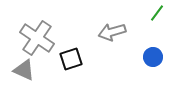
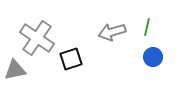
green line: moved 10 px left, 14 px down; rotated 24 degrees counterclockwise
gray triangle: moved 9 px left; rotated 35 degrees counterclockwise
